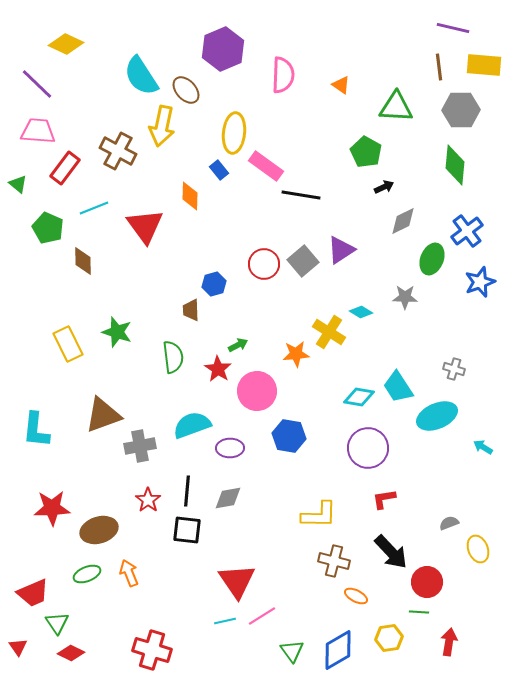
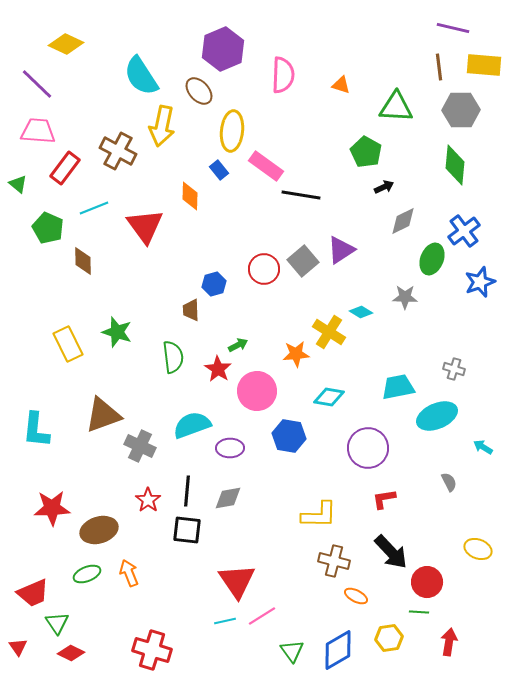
orange triangle at (341, 85): rotated 18 degrees counterclockwise
brown ellipse at (186, 90): moved 13 px right, 1 px down
yellow ellipse at (234, 133): moved 2 px left, 2 px up
blue cross at (467, 231): moved 3 px left
red circle at (264, 264): moved 5 px down
cyan trapezoid at (398, 387): rotated 112 degrees clockwise
cyan diamond at (359, 397): moved 30 px left
gray cross at (140, 446): rotated 36 degrees clockwise
gray semicircle at (449, 523): moved 41 px up; rotated 84 degrees clockwise
yellow ellipse at (478, 549): rotated 48 degrees counterclockwise
